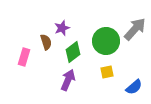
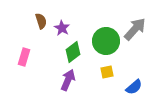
purple star: rotated 21 degrees counterclockwise
brown semicircle: moved 5 px left, 21 px up
